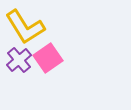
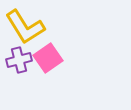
purple cross: rotated 25 degrees clockwise
